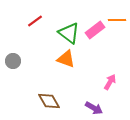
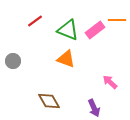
green triangle: moved 1 px left, 3 px up; rotated 15 degrees counterclockwise
pink arrow: rotated 77 degrees counterclockwise
purple arrow: rotated 36 degrees clockwise
